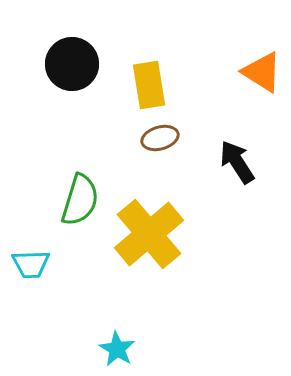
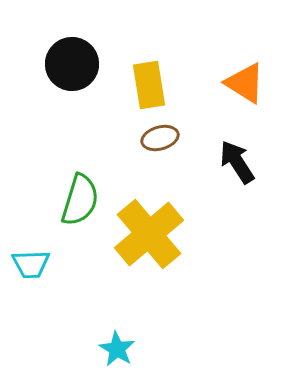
orange triangle: moved 17 px left, 11 px down
